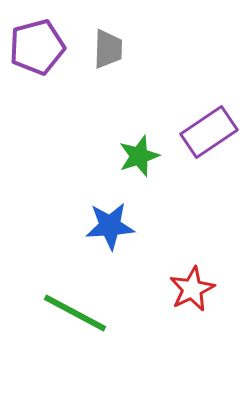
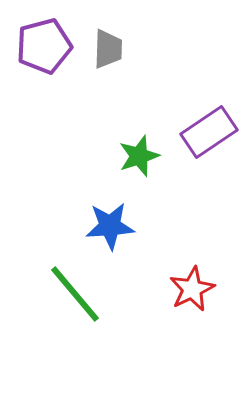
purple pentagon: moved 7 px right, 1 px up
green line: moved 19 px up; rotated 22 degrees clockwise
